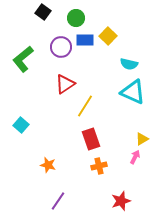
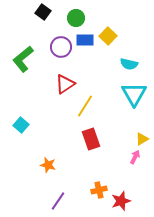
cyan triangle: moved 1 px right, 2 px down; rotated 36 degrees clockwise
orange cross: moved 24 px down
